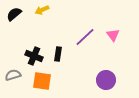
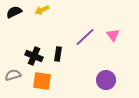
black semicircle: moved 2 px up; rotated 14 degrees clockwise
